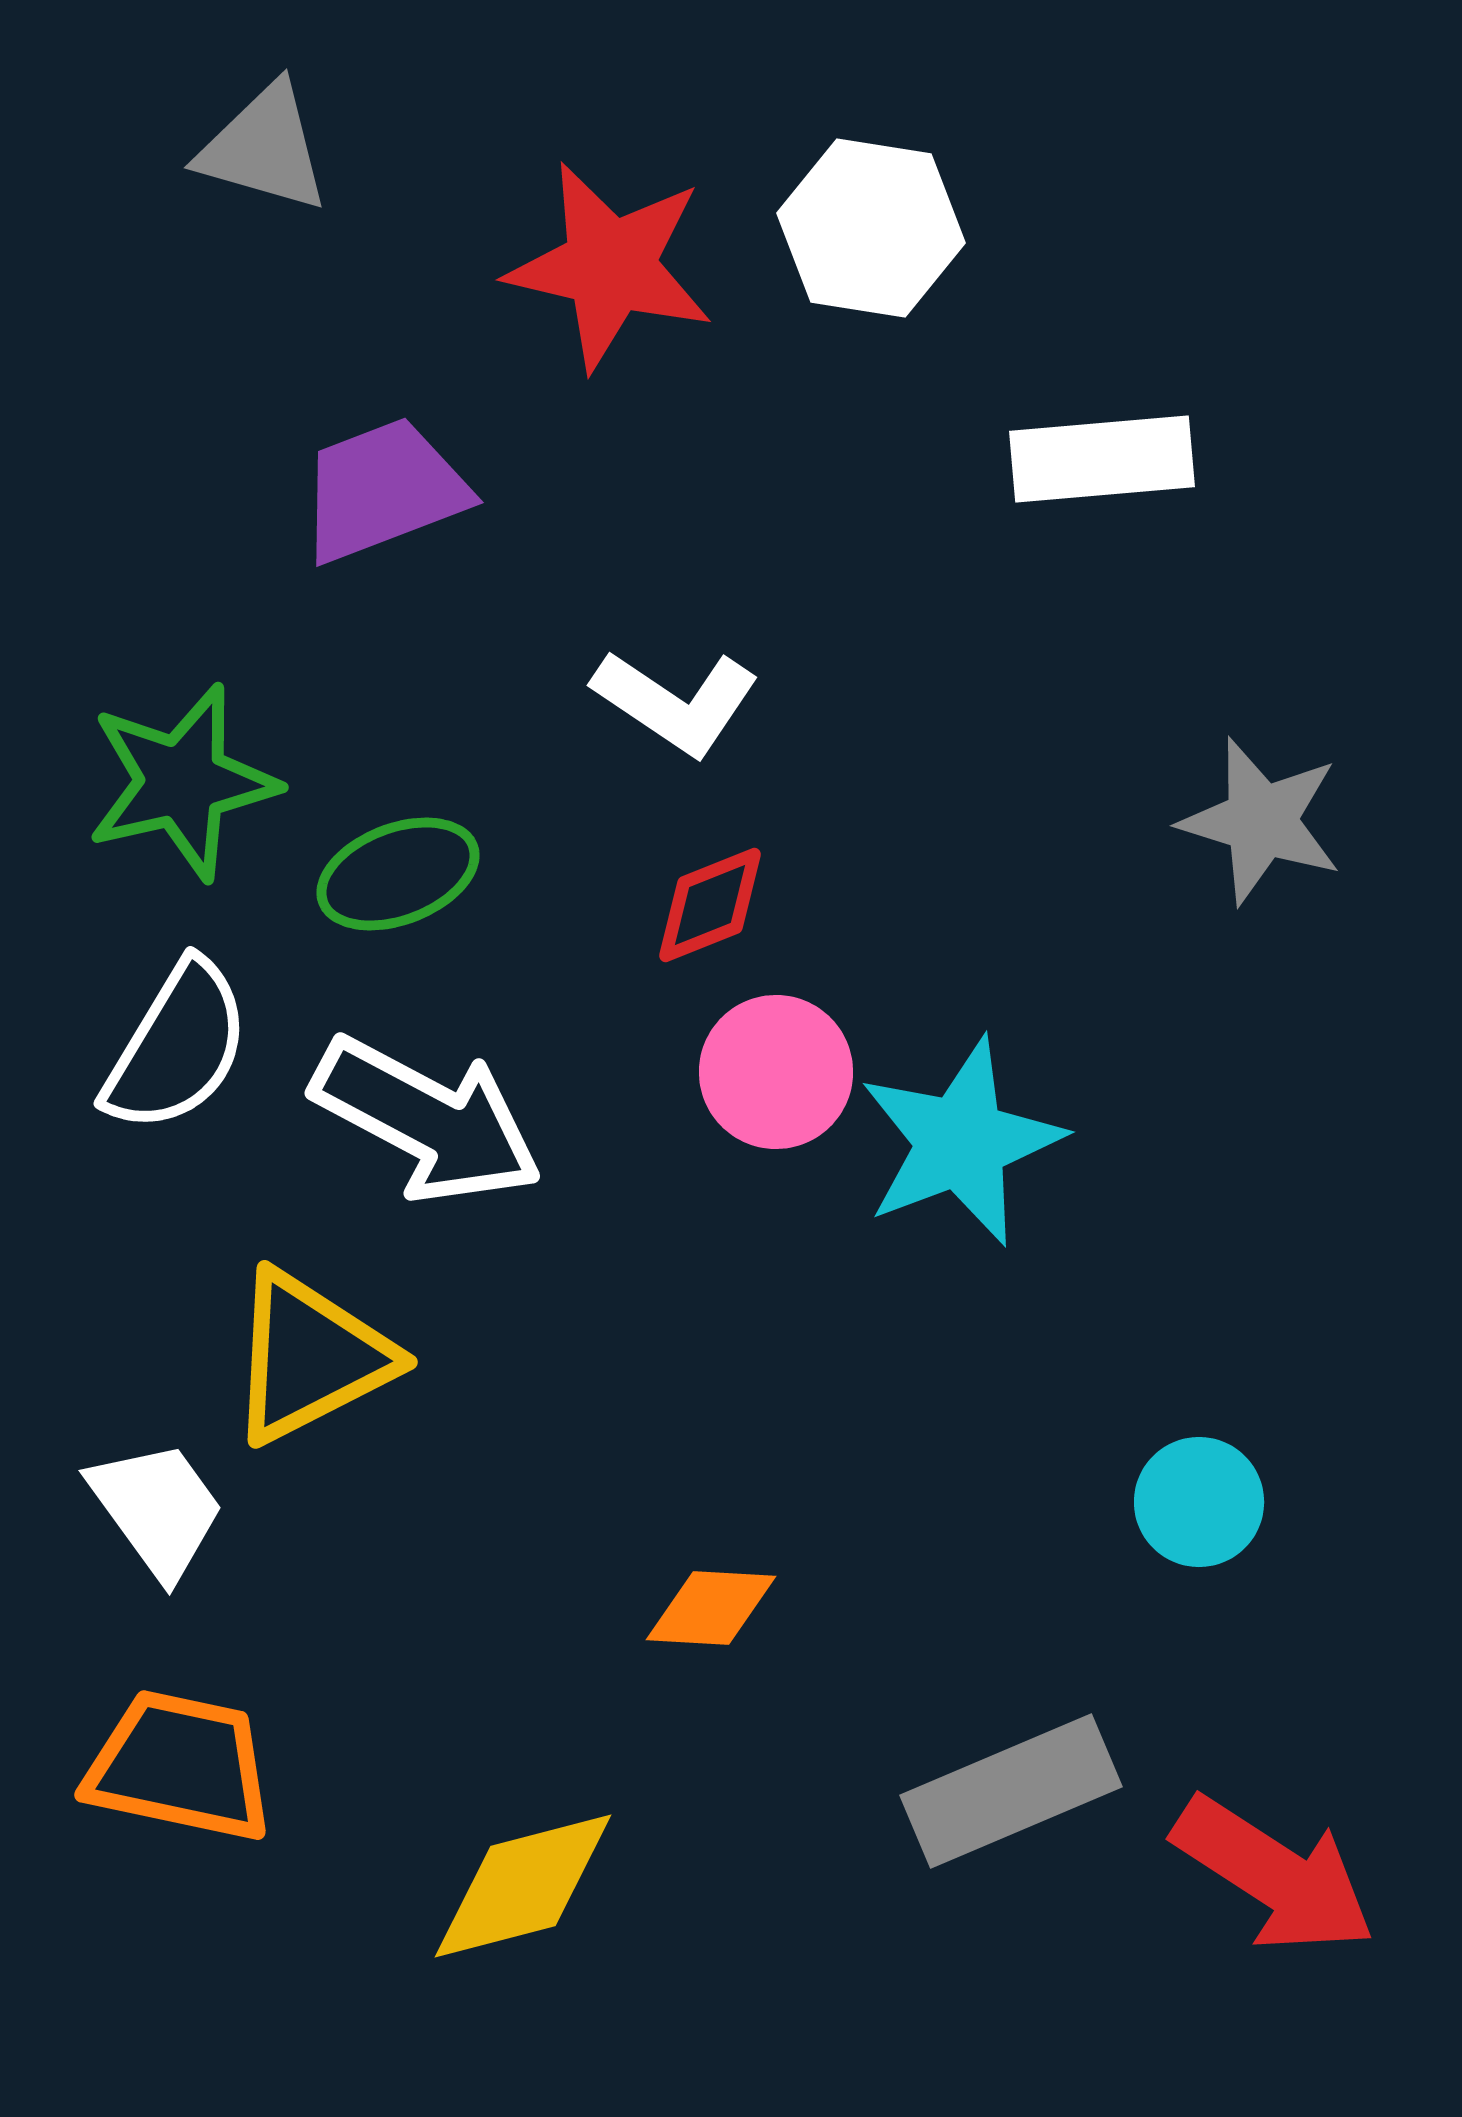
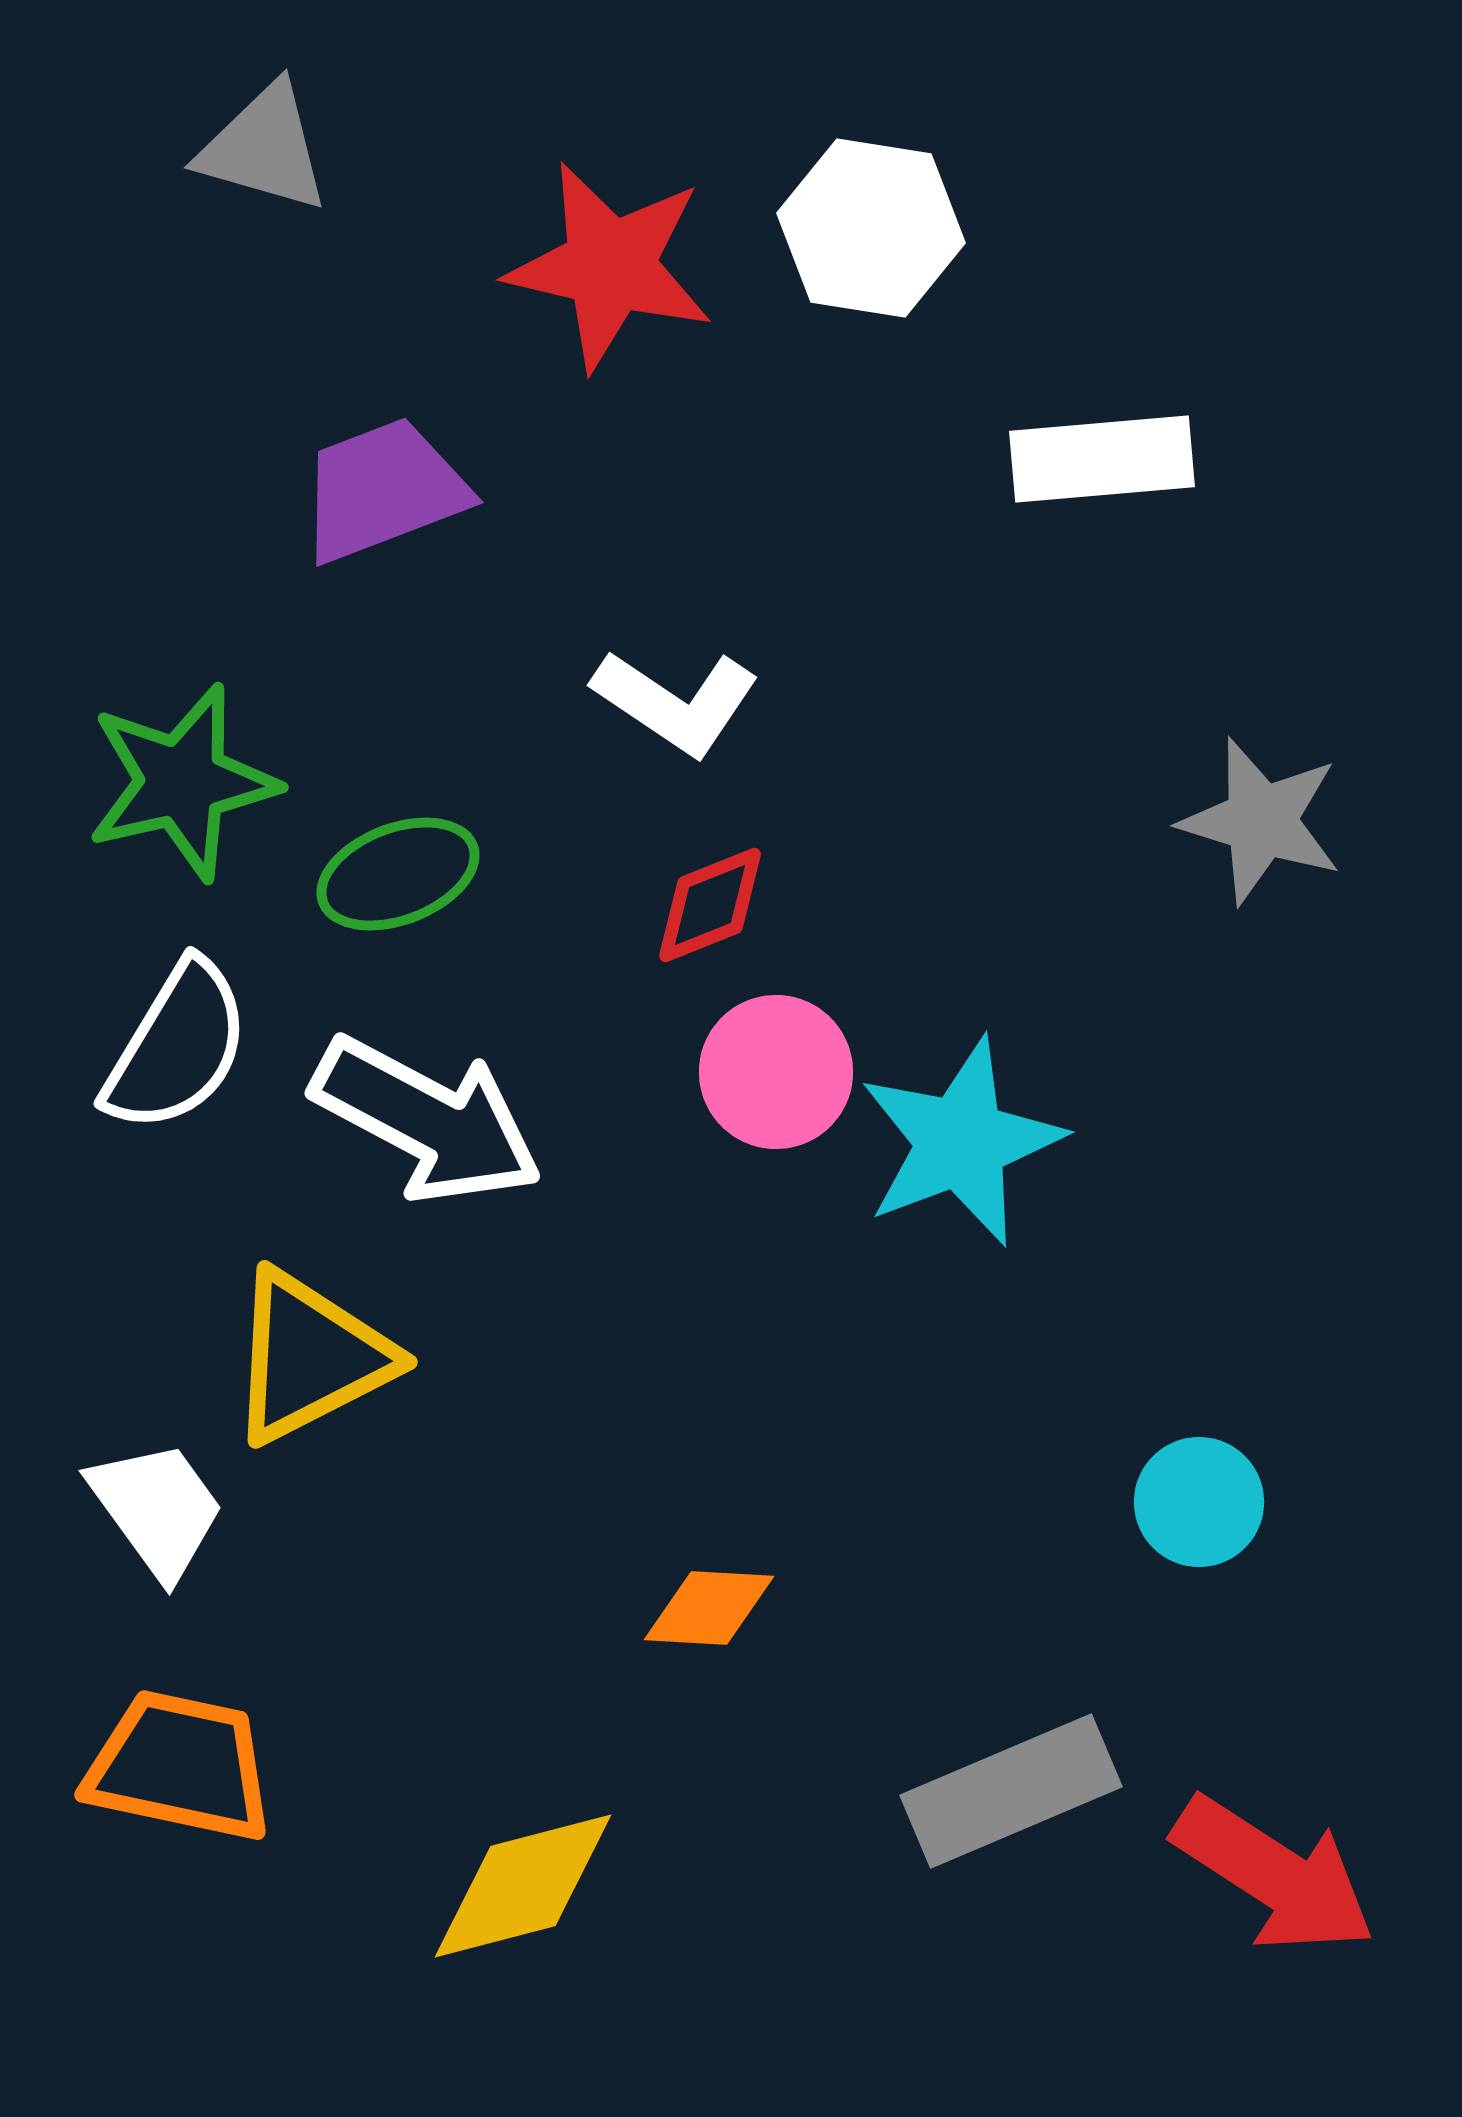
orange diamond: moved 2 px left
